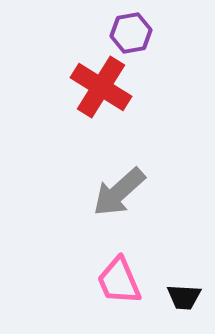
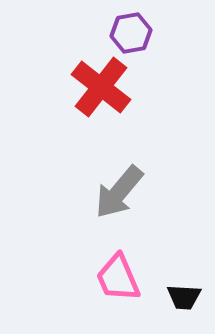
red cross: rotated 6 degrees clockwise
gray arrow: rotated 8 degrees counterclockwise
pink trapezoid: moved 1 px left, 3 px up
